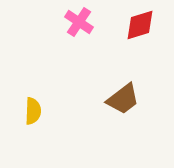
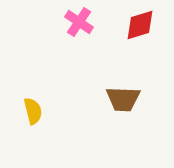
brown trapezoid: rotated 39 degrees clockwise
yellow semicircle: rotated 16 degrees counterclockwise
